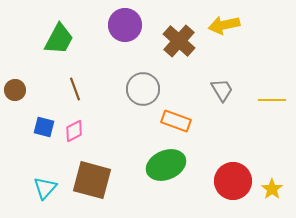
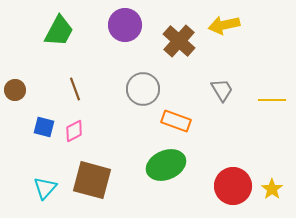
green trapezoid: moved 8 px up
red circle: moved 5 px down
